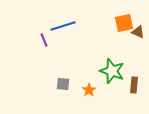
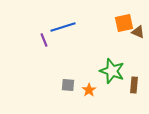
blue line: moved 1 px down
gray square: moved 5 px right, 1 px down
